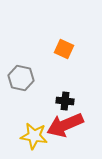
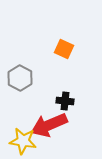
gray hexagon: moved 1 px left; rotated 15 degrees clockwise
red arrow: moved 16 px left
yellow star: moved 11 px left, 5 px down
